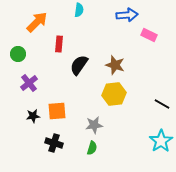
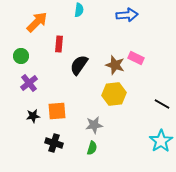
pink rectangle: moved 13 px left, 23 px down
green circle: moved 3 px right, 2 px down
